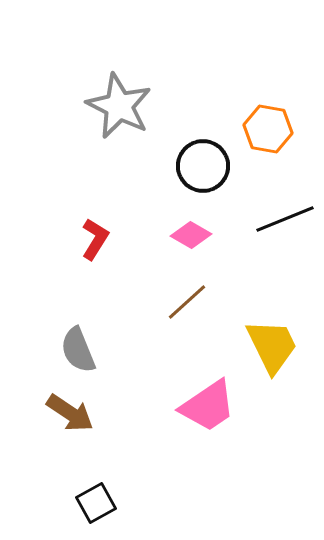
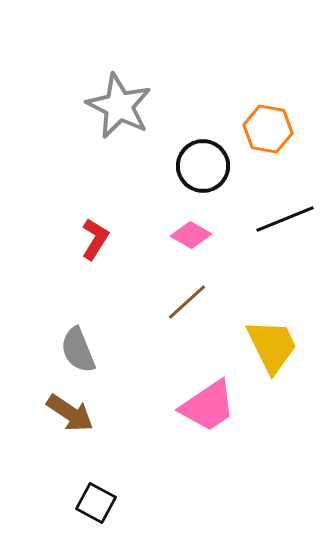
black square: rotated 33 degrees counterclockwise
